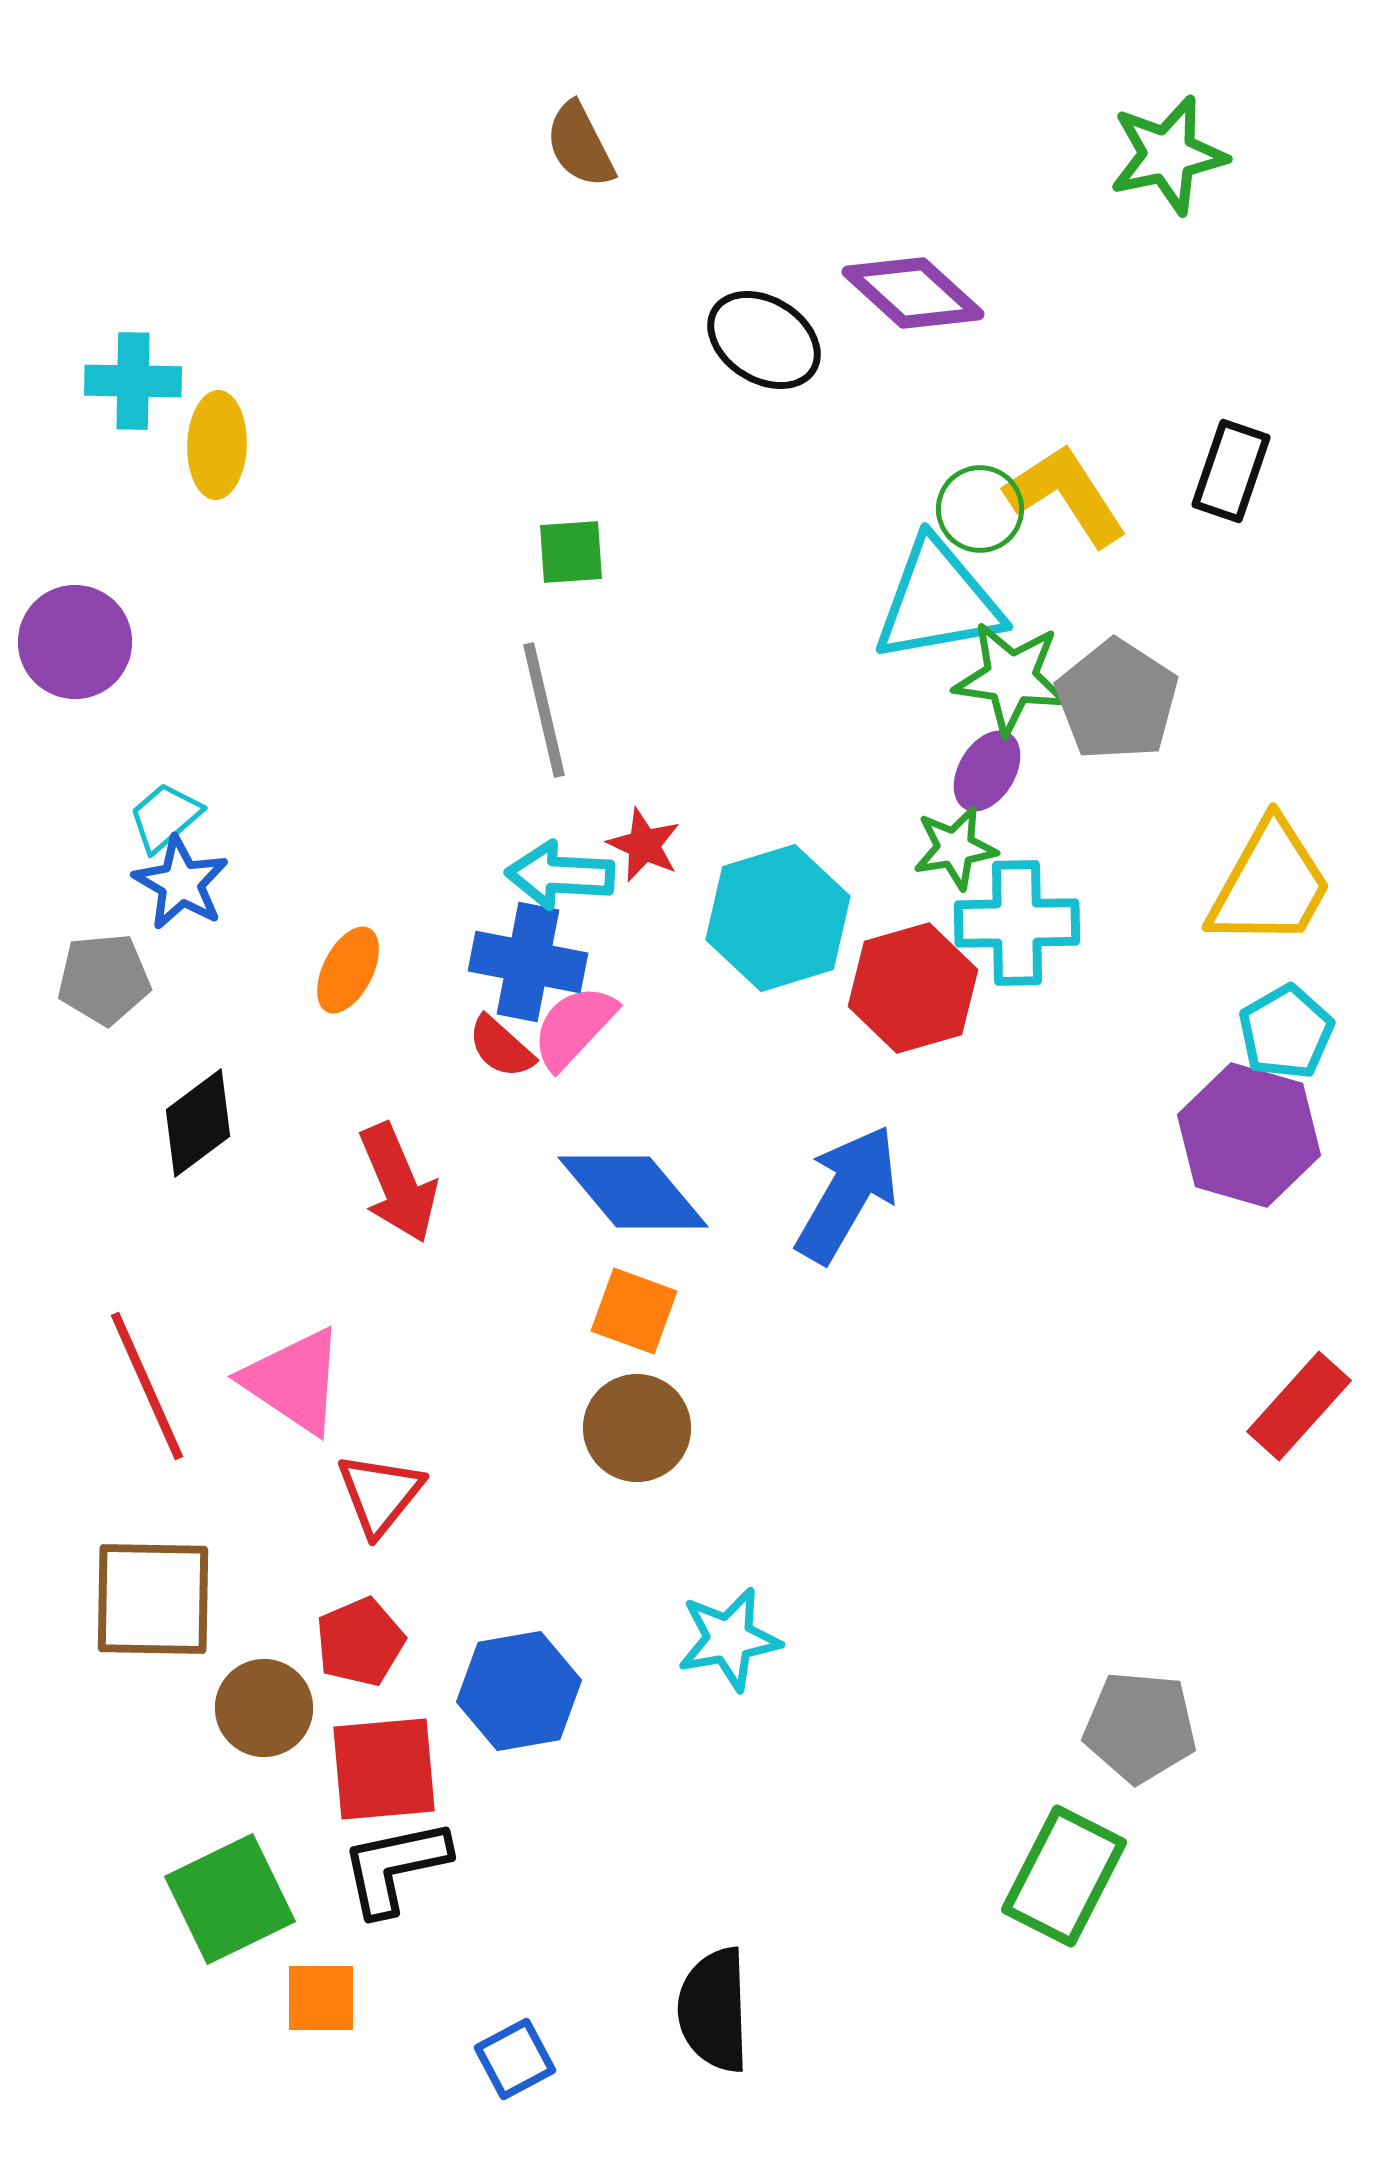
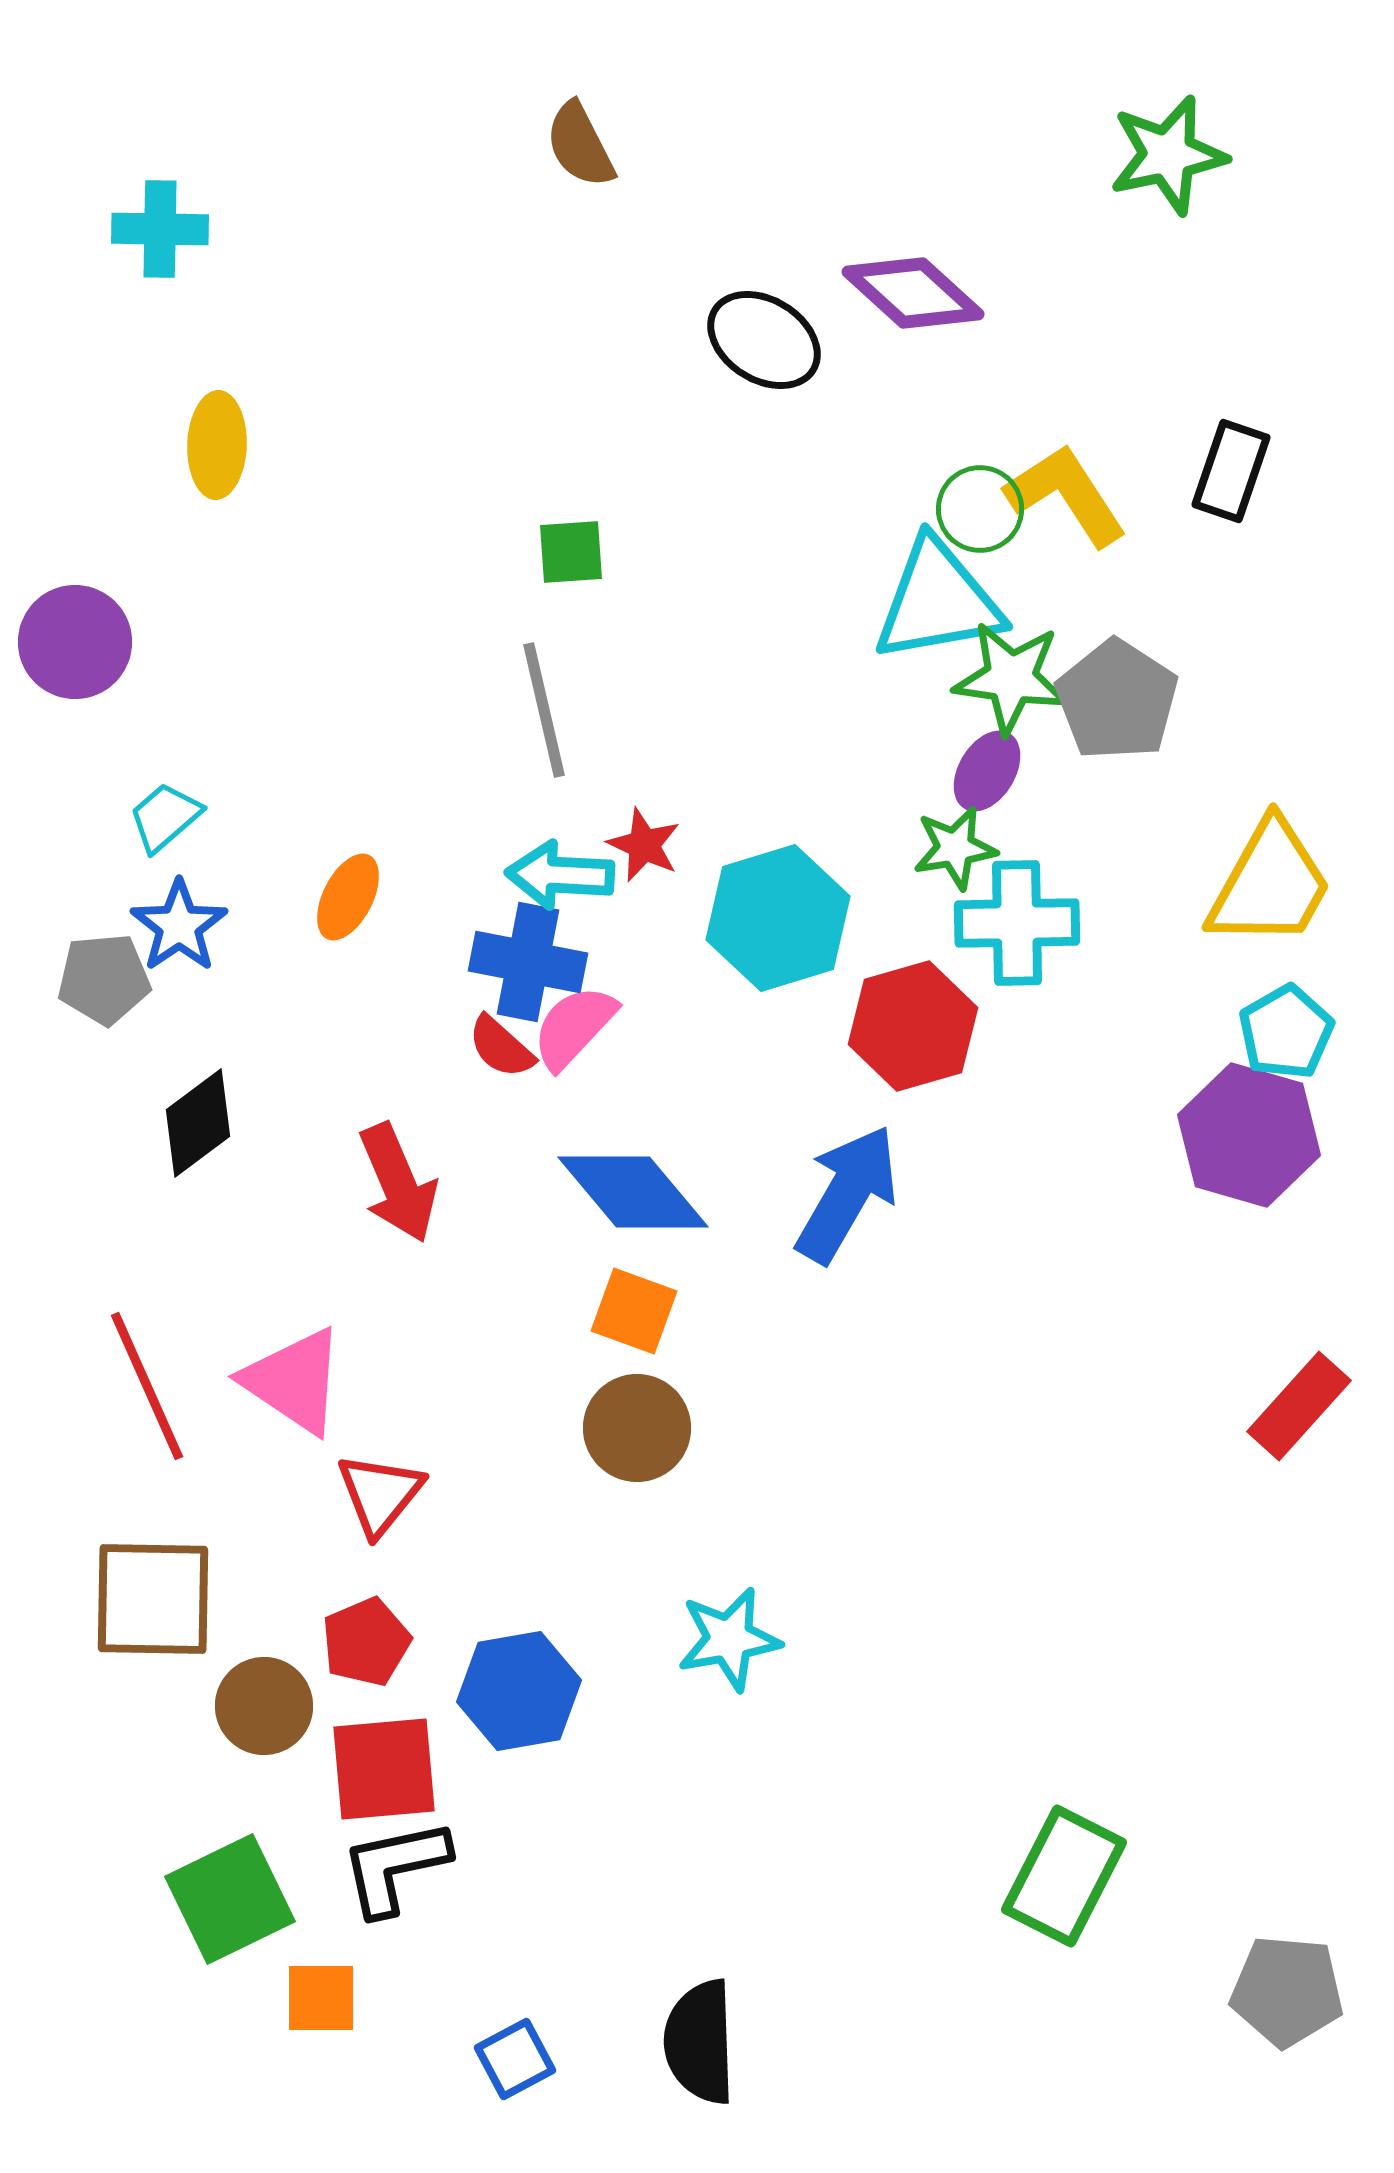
cyan cross at (133, 381): moved 27 px right, 152 px up
blue star at (181, 883): moved 2 px left, 43 px down; rotated 8 degrees clockwise
orange ellipse at (348, 970): moved 73 px up
red hexagon at (913, 988): moved 38 px down
red pentagon at (360, 1642): moved 6 px right
brown circle at (264, 1708): moved 2 px up
gray pentagon at (1140, 1727): moved 147 px right, 264 px down
black semicircle at (714, 2010): moved 14 px left, 32 px down
